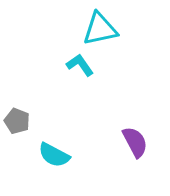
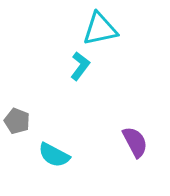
cyan L-shape: moved 1 px down; rotated 72 degrees clockwise
